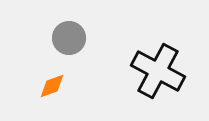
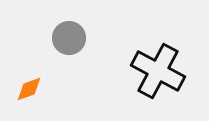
orange diamond: moved 23 px left, 3 px down
